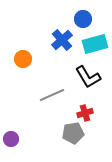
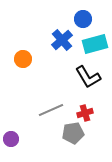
gray line: moved 1 px left, 15 px down
